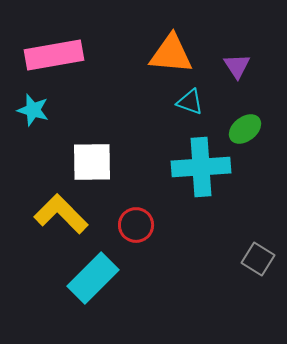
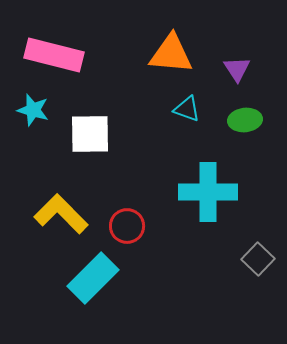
pink rectangle: rotated 24 degrees clockwise
purple triangle: moved 3 px down
cyan triangle: moved 3 px left, 7 px down
green ellipse: moved 9 px up; rotated 32 degrees clockwise
white square: moved 2 px left, 28 px up
cyan cross: moved 7 px right, 25 px down; rotated 4 degrees clockwise
red circle: moved 9 px left, 1 px down
gray square: rotated 12 degrees clockwise
